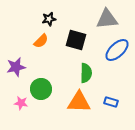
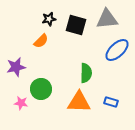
black square: moved 15 px up
